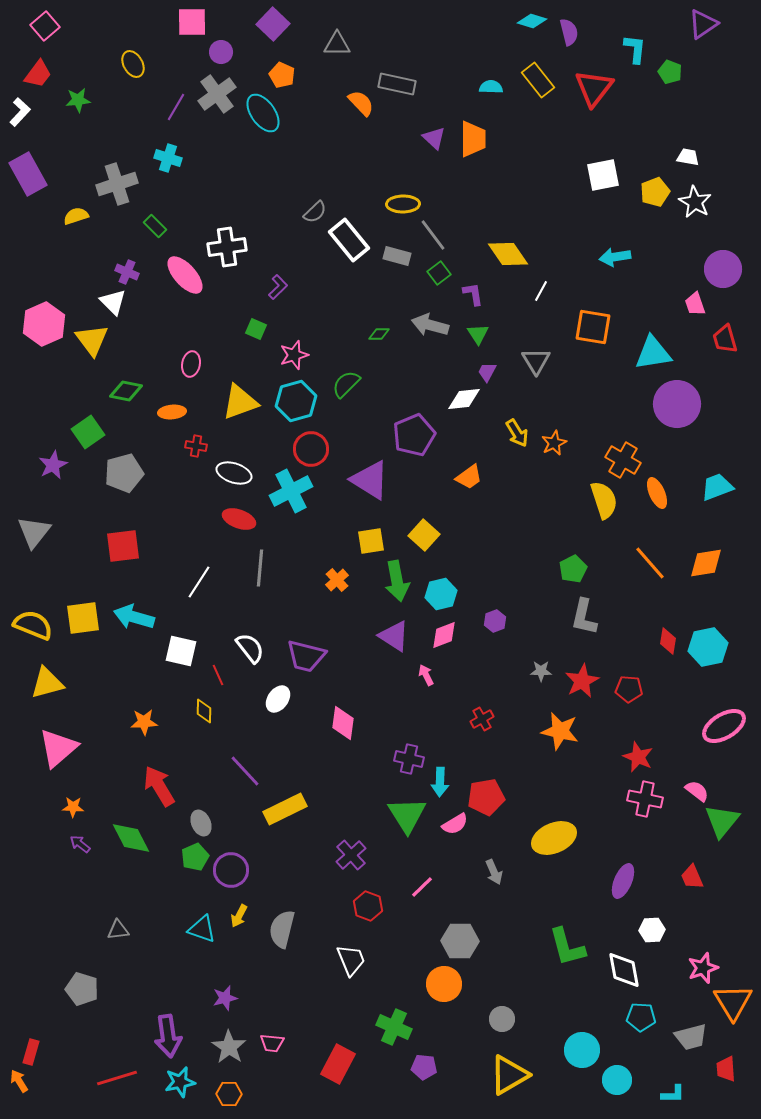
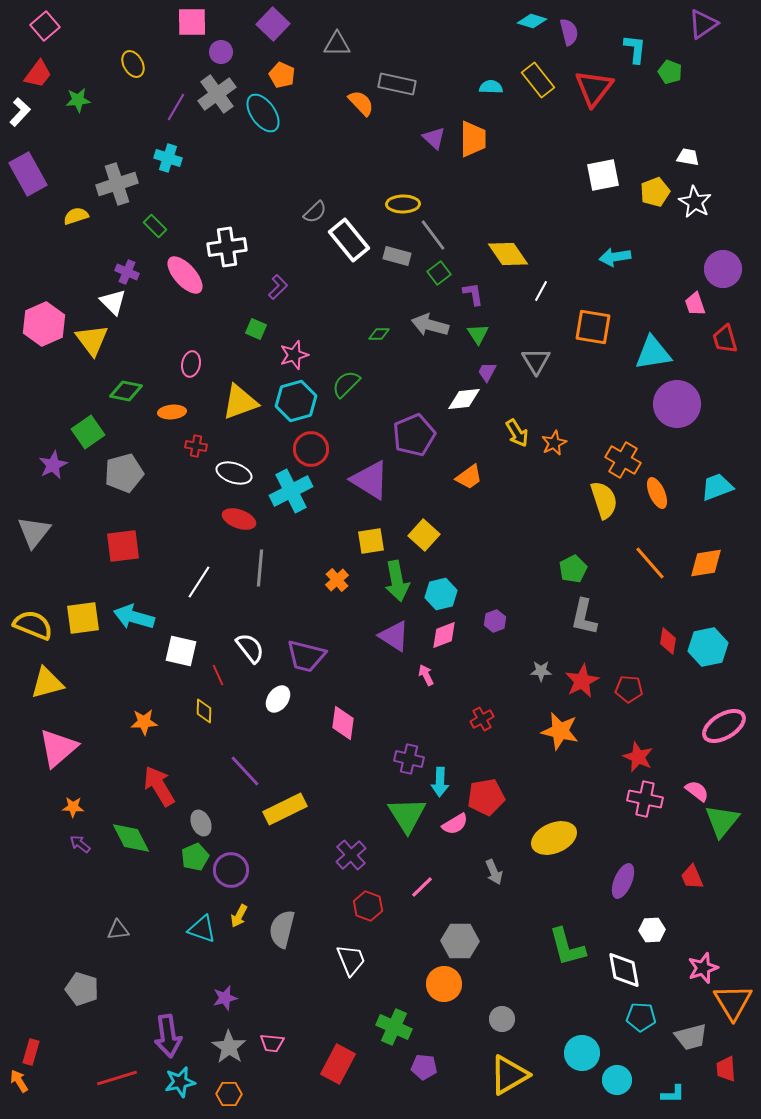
cyan circle at (582, 1050): moved 3 px down
